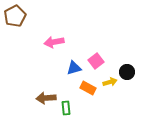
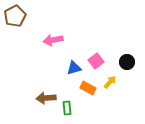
pink arrow: moved 1 px left, 2 px up
black circle: moved 10 px up
yellow arrow: rotated 32 degrees counterclockwise
green rectangle: moved 1 px right
